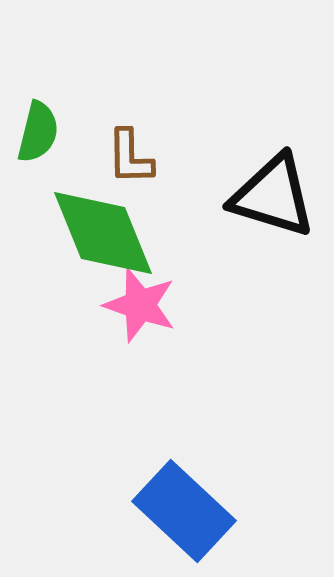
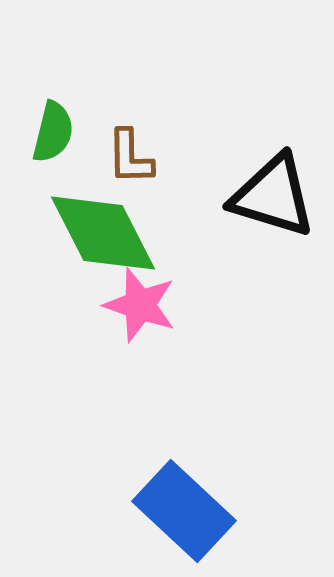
green semicircle: moved 15 px right
green diamond: rotated 5 degrees counterclockwise
